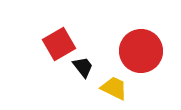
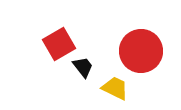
yellow trapezoid: moved 1 px right
